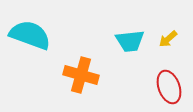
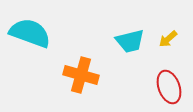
cyan semicircle: moved 2 px up
cyan trapezoid: rotated 8 degrees counterclockwise
